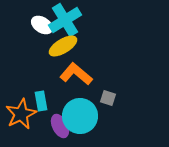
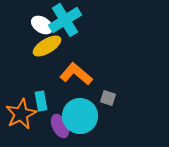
yellow ellipse: moved 16 px left
